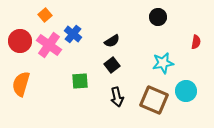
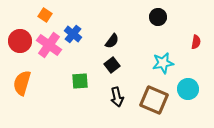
orange square: rotated 16 degrees counterclockwise
black semicircle: rotated 21 degrees counterclockwise
orange semicircle: moved 1 px right, 1 px up
cyan circle: moved 2 px right, 2 px up
